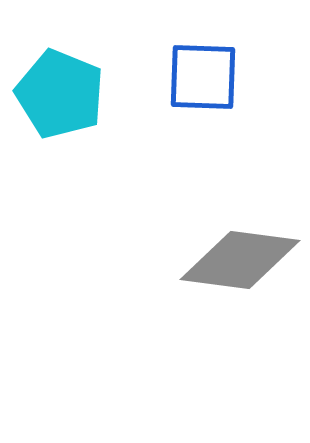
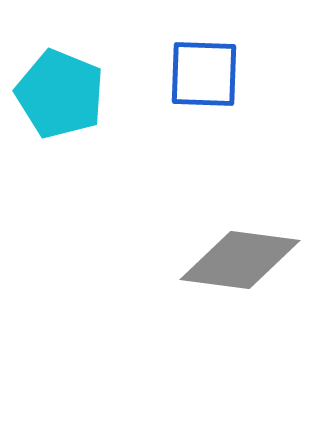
blue square: moved 1 px right, 3 px up
